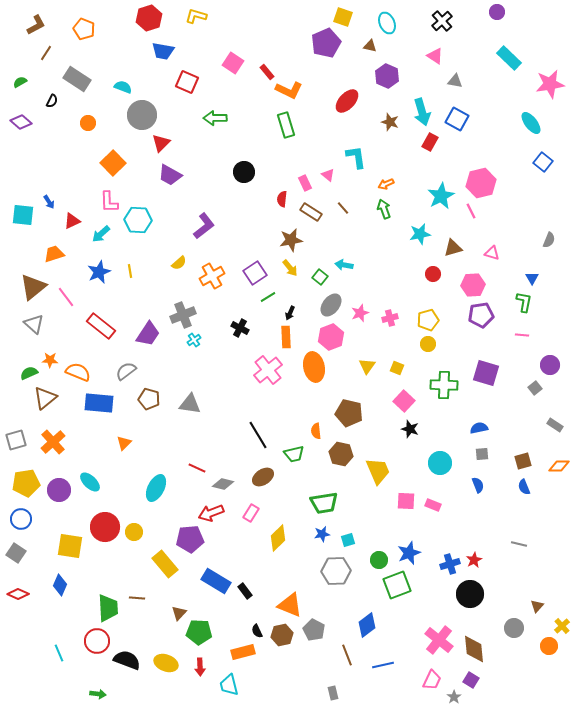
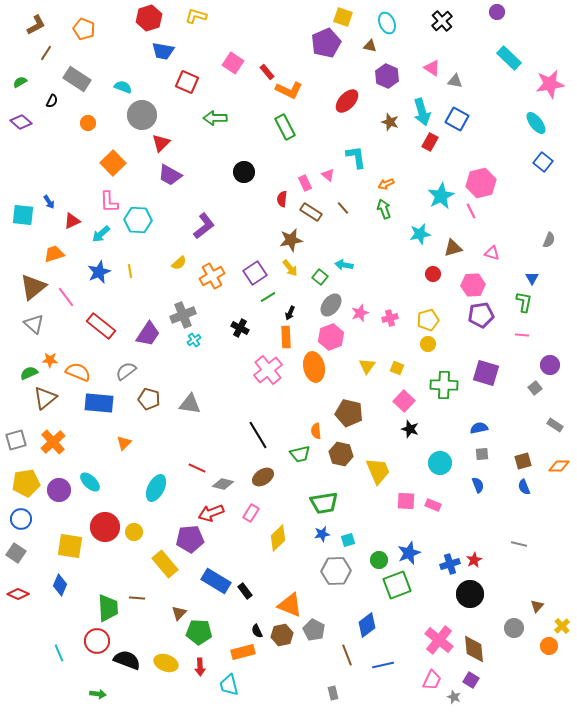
pink triangle at (435, 56): moved 3 px left, 12 px down
cyan ellipse at (531, 123): moved 5 px right
green rectangle at (286, 125): moved 1 px left, 2 px down; rotated 10 degrees counterclockwise
green trapezoid at (294, 454): moved 6 px right
gray star at (454, 697): rotated 16 degrees counterclockwise
